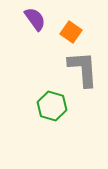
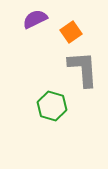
purple semicircle: rotated 80 degrees counterclockwise
orange square: rotated 20 degrees clockwise
